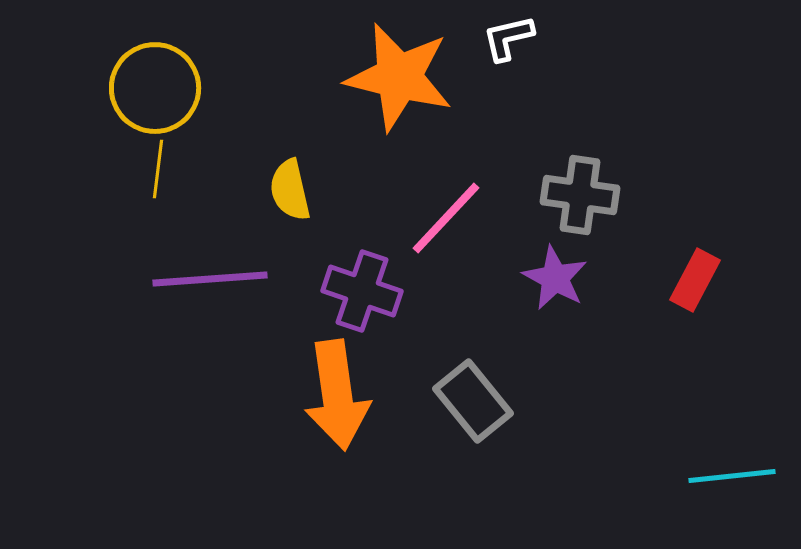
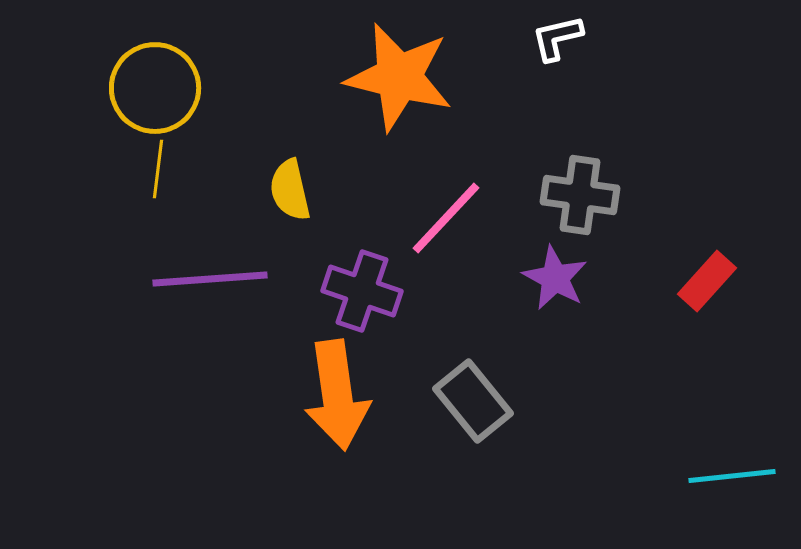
white L-shape: moved 49 px right
red rectangle: moved 12 px right, 1 px down; rotated 14 degrees clockwise
